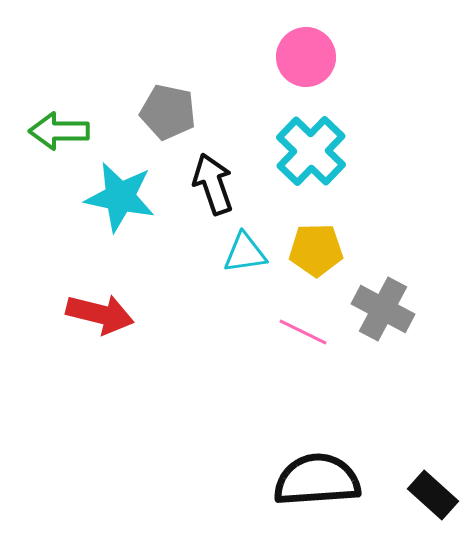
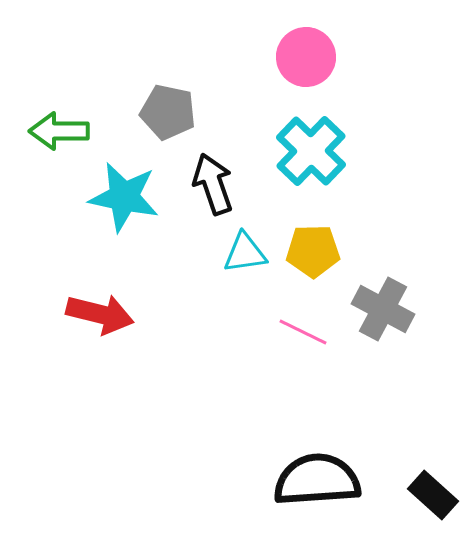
cyan star: moved 4 px right
yellow pentagon: moved 3 px left, 1 px down
